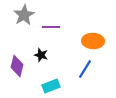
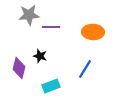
gray star: moved 5 px right; rotated 25 degrees clockwise
orange ellipse: moved 9 px up
black star: moved 1 px left, 1 px down
purple diamond: moved 2 px right, 2 px down
